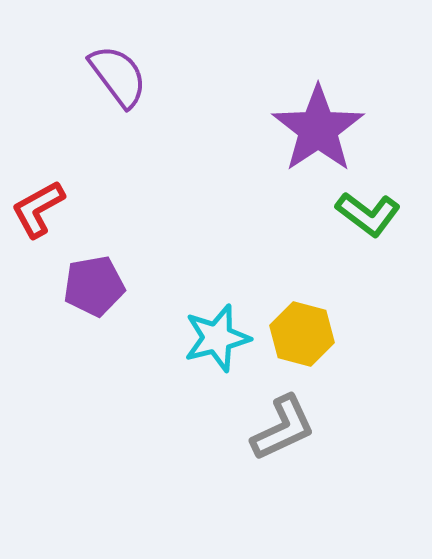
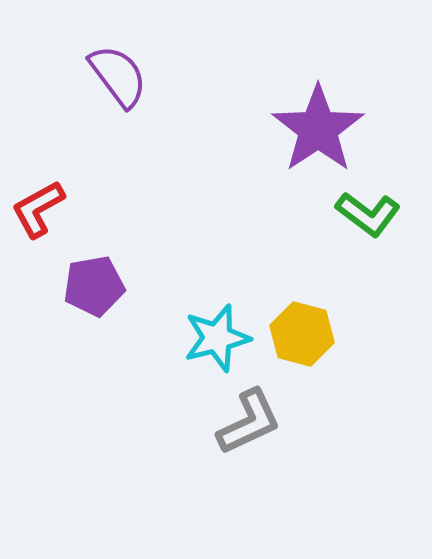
gray L-shape: moved 34 px left, 6 px up
